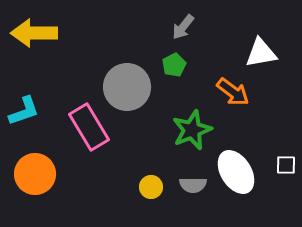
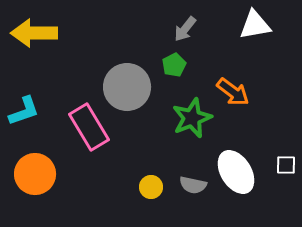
gray arrow: moved 2 px right, 2 px down
white triangle: moved 6 px left, 28 px up
green star: moved 12 px up
gray semicircle: rotated 12 degrees clockwise
